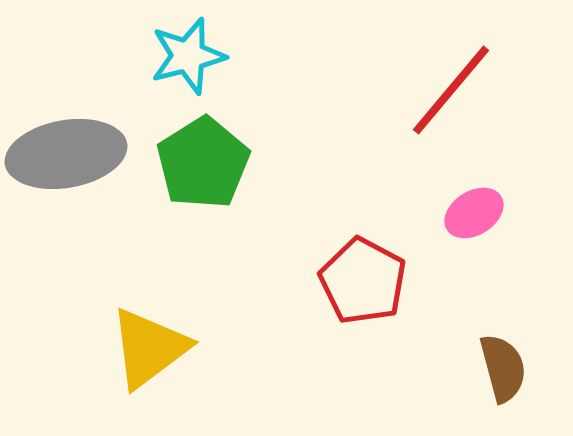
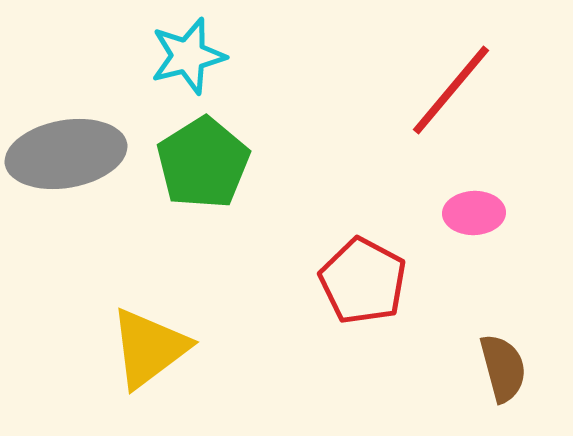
pink ellipse: rotated 30 degrees clockwise
